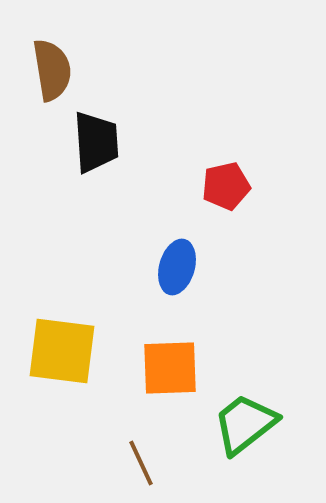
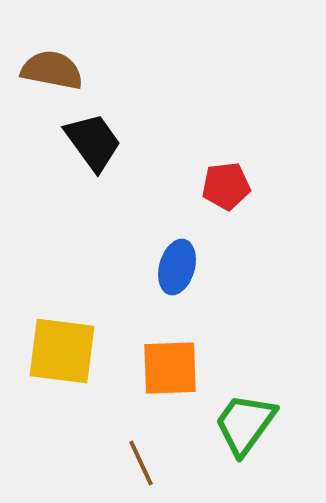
brown semicircle: rotated 70 degrees counterclockwise
black trapezoid: moved 3 px left; rotated 32 degrees counterclockwise
red pentagon: rotated 6 degrees clockwise
green trapezoid: rotated 16 degrees counterclockwise
